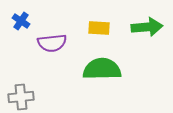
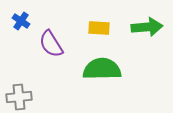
purple semicircle: moved 1 px left, 1 px down; rotated 64 degrees clockwise
gray cross: moved 2 px left
